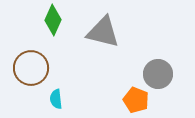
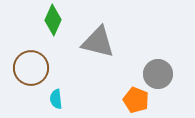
gray triangle: moved 5 px left, 10 px down
